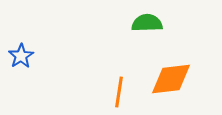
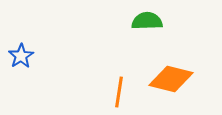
green semicircle: moved 2 px up
orange diamond: rotated 21 degrees clockwise
